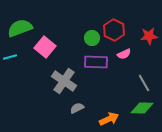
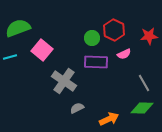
green semicircle: moved 2 px left
pink square: moved 3 px left, 3 px down
